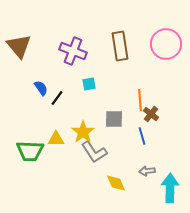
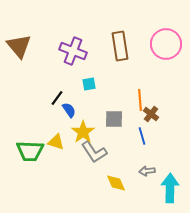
blue semicircle: moved 28 px right, 22 px down
yellow triangle: moved 3 px down; rotated 18 degrees clockwise
